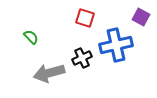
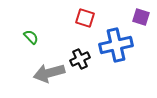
purple square: rotated 12 degrees counterclockwise
black cross: moved 2 px left, 1 px down
